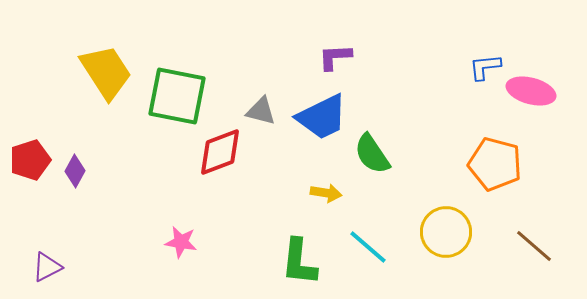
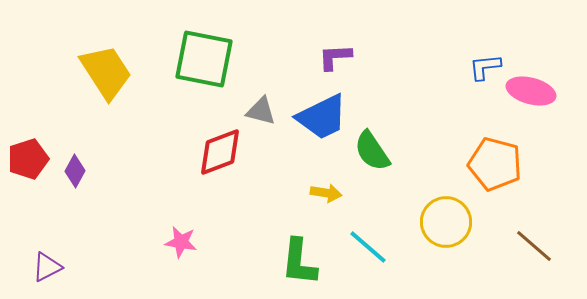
green square: moved 27 px right, 37 px up
green semicircle: moved 3 px up
red pentagon: moved 2 px left, 1 px up
yellow circle: moved 10 px up
